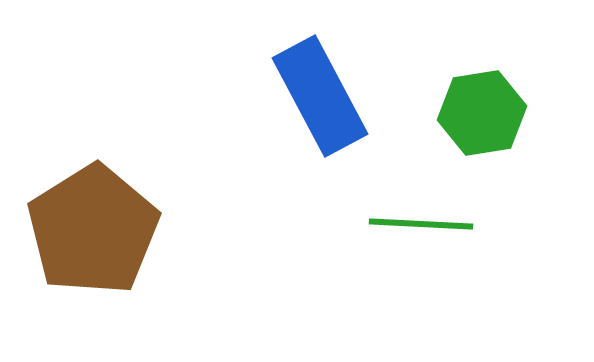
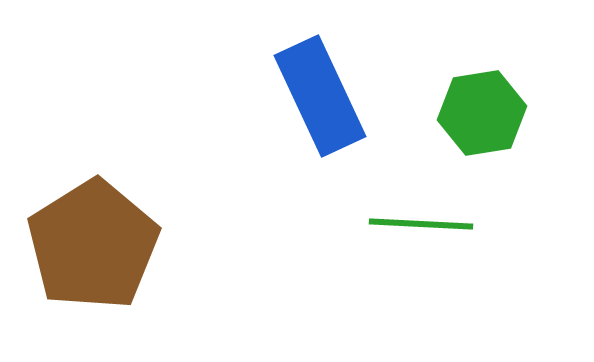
blue rectangle: rotated 3 degrees clockwise
brown pentagon: moved 15 px down
